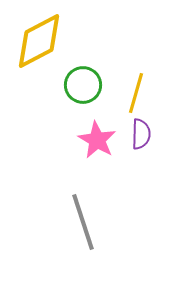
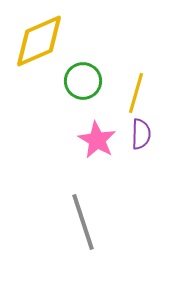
yellow diamond: rotated 4 degrees clockwise
green circle: moved 4 px up
